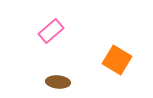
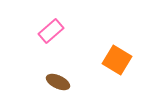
brown ellipse: rotated 20 degrees clockwise
